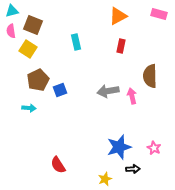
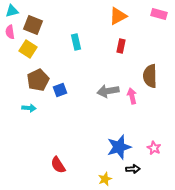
pink semicircle: moved 1 px left, 1 px down
